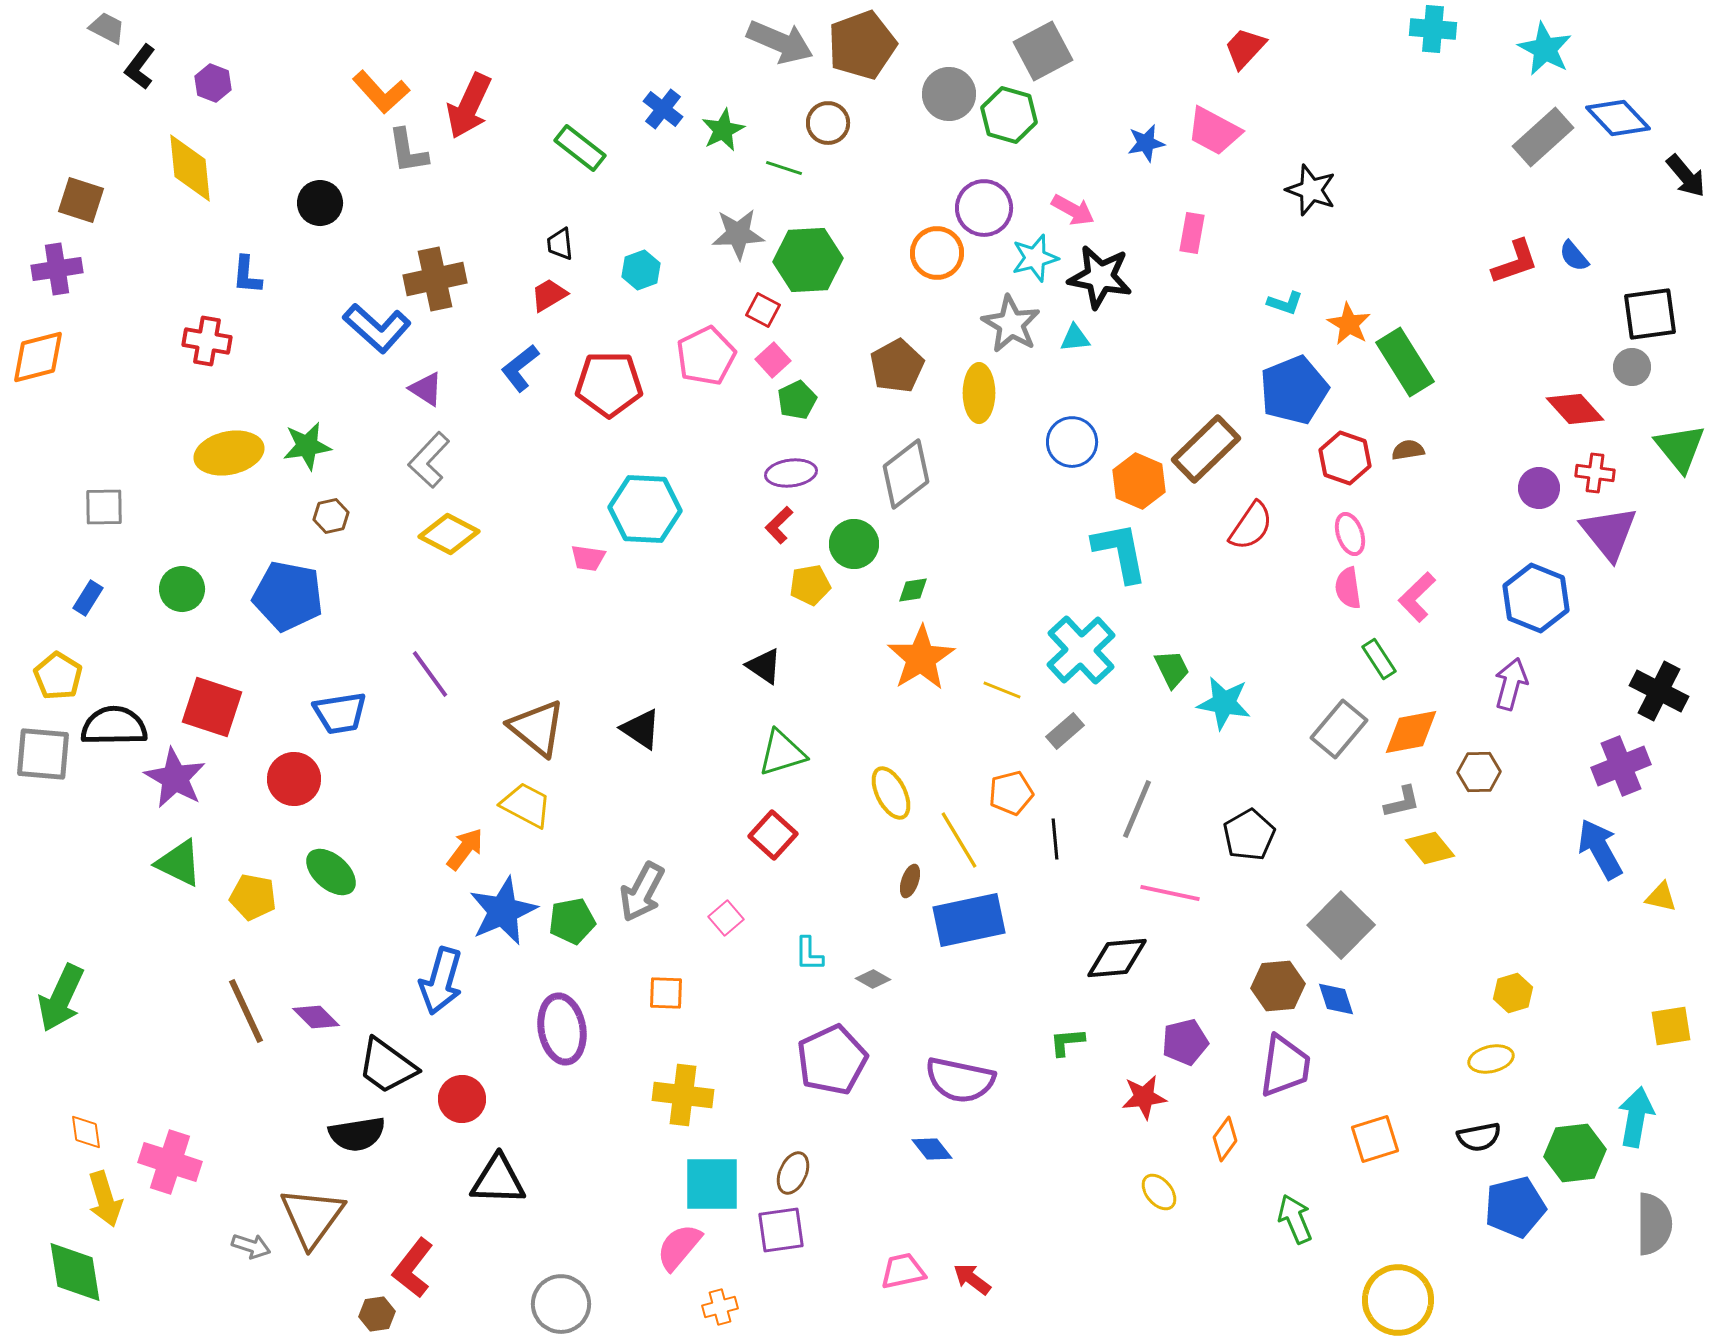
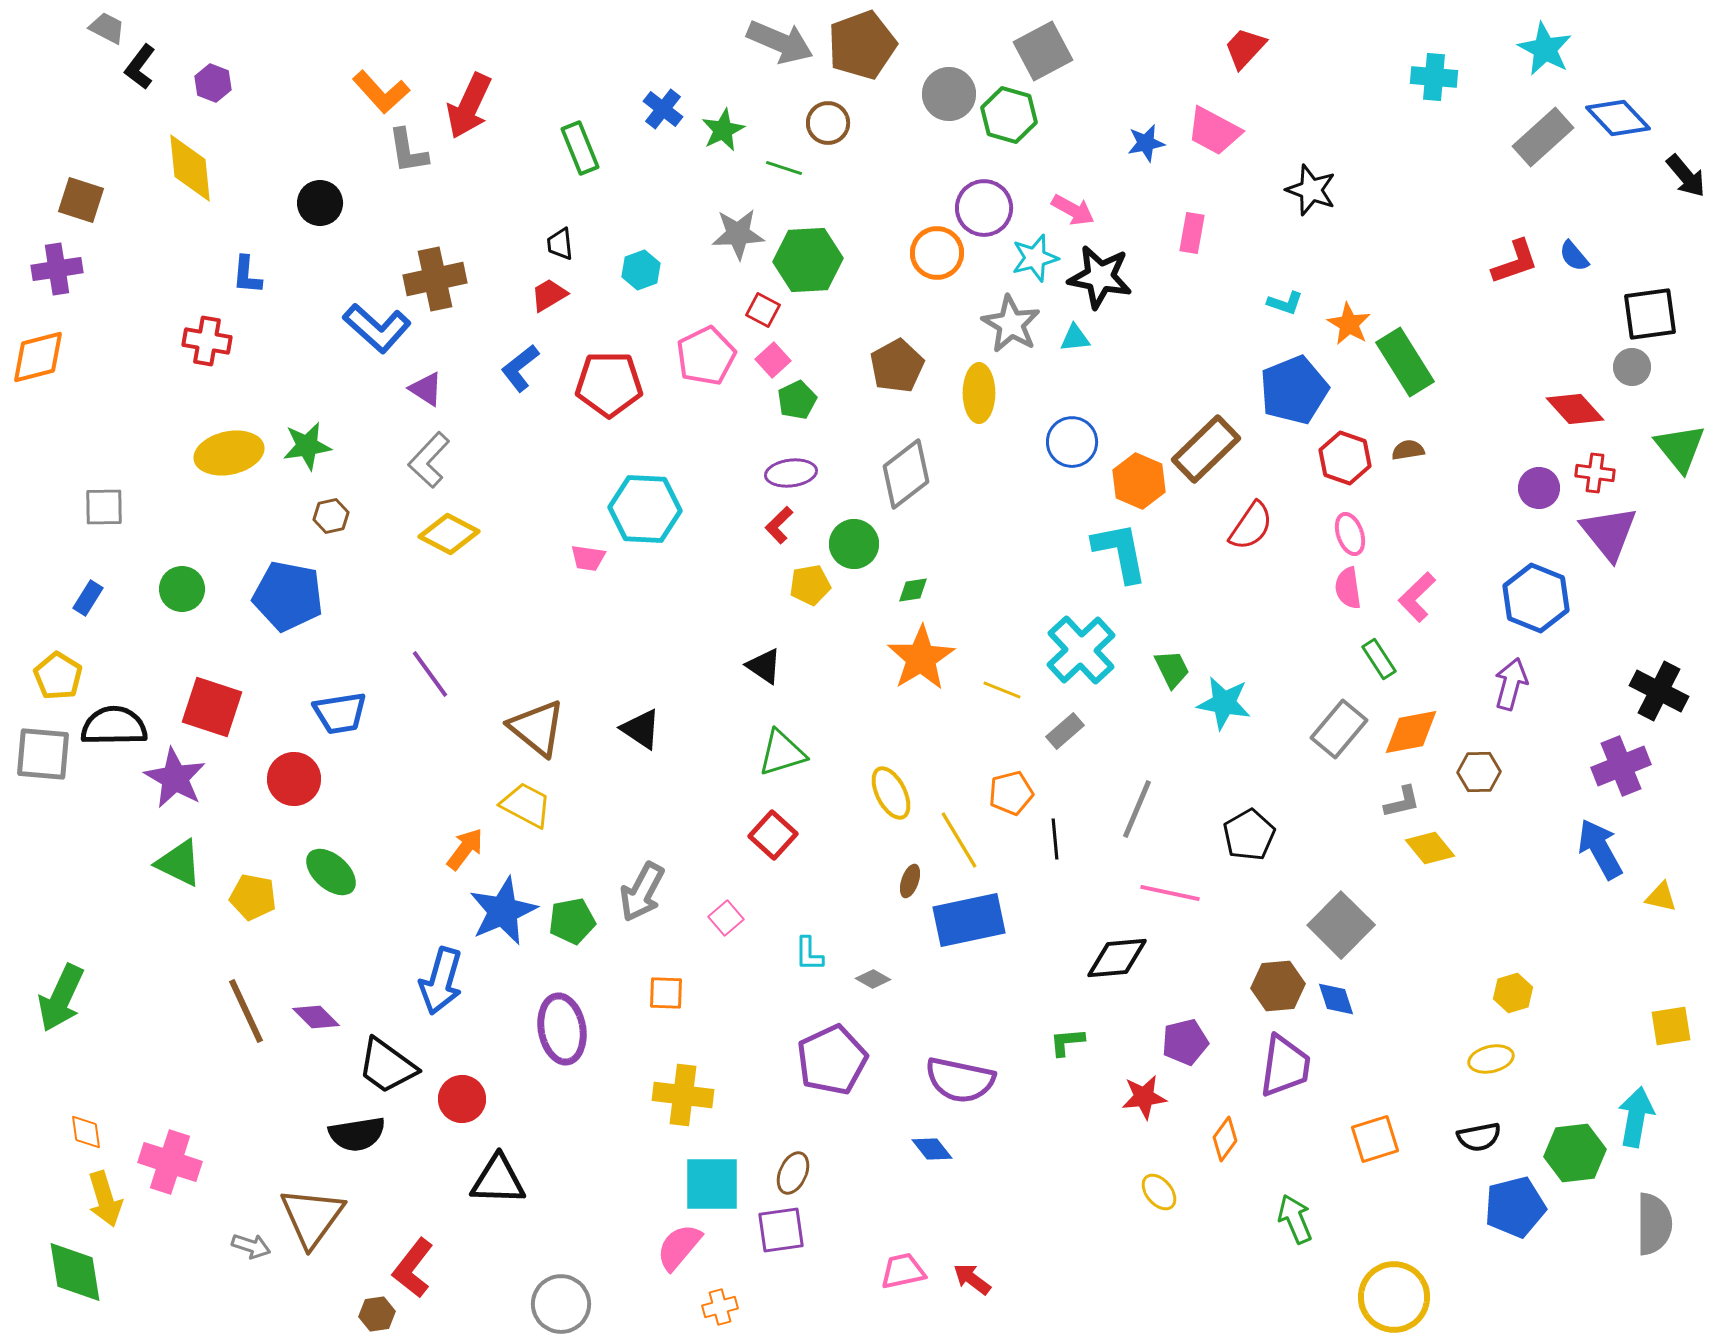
cyan cross at (1433, 29): moved 1 px right, 48 px down
green rectangle at (580, 148): rotated 30 degrees clockwise
yellow circle at (1398, 1300): moved 4 px left, 3 px up
